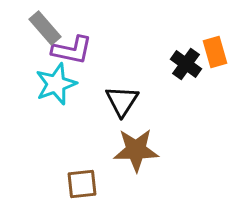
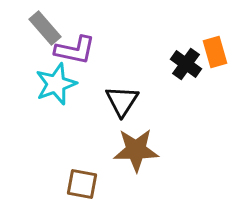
purple L-shape: moved 3 px right
brown square: rotated 16 degrees clockwise
